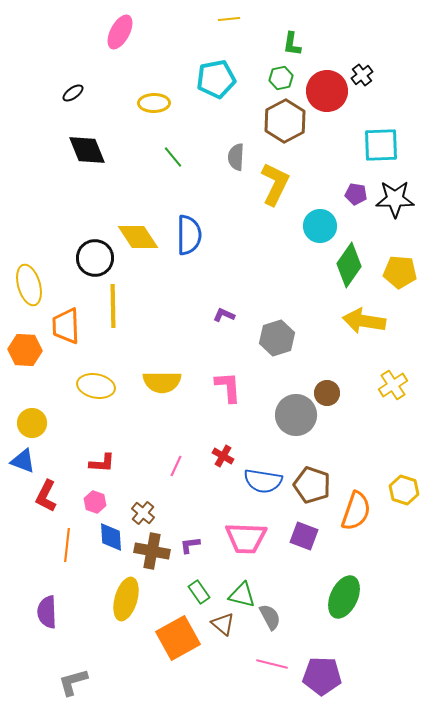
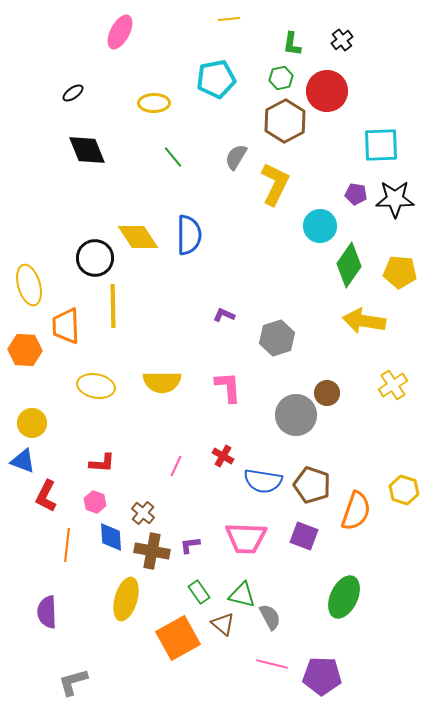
black cross at (362, 75): moved 20 px left, 35 px up
gray semicircle at (236, 157): rotated 28 degrees clockwise
